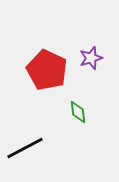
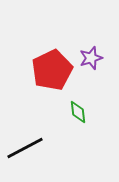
red pentagon: moved 5 px right; rotated 21 degrees clockwise
